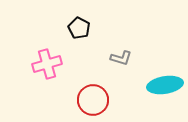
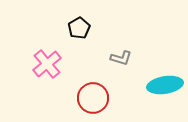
black pentagon: rotated 15 degrees clockwise
pink cross: rotated 24 degrees counterclockwise
red circle: moved 2 px up
